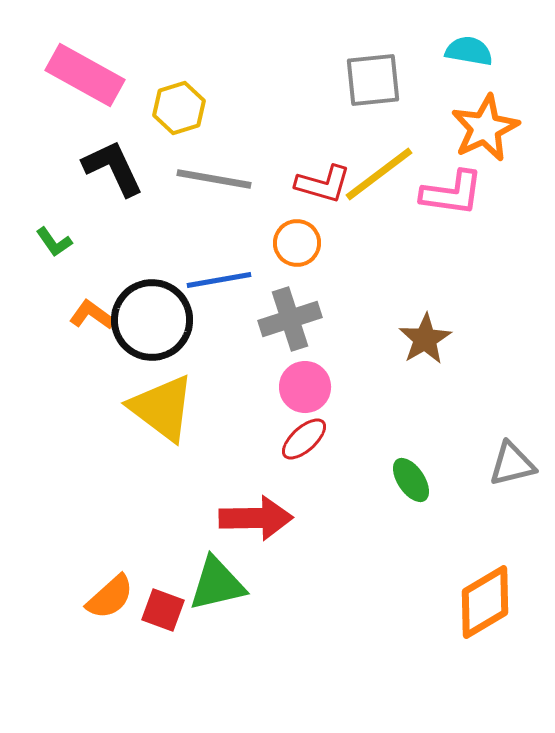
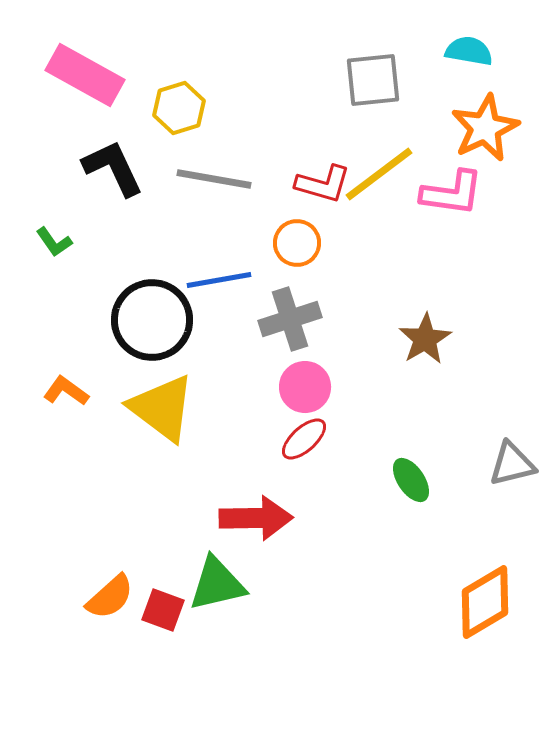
orange L-shape: moved 26 px left, 76 px down
